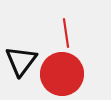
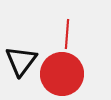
red line: moved 1 px right, 1 px down; rotated 12 degrees clockwise
